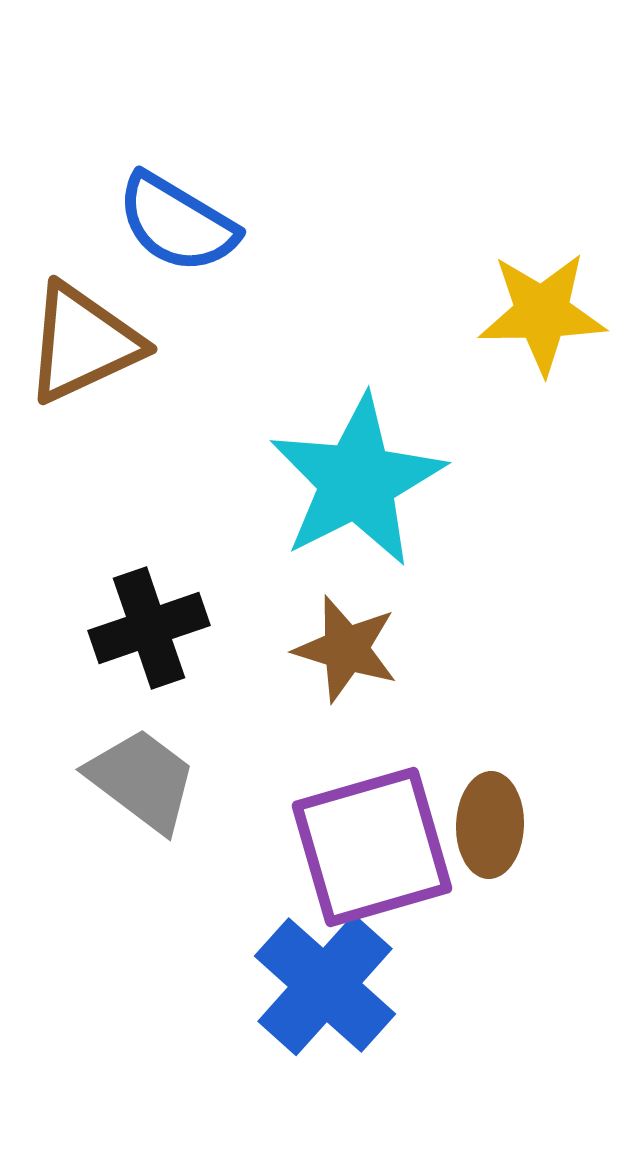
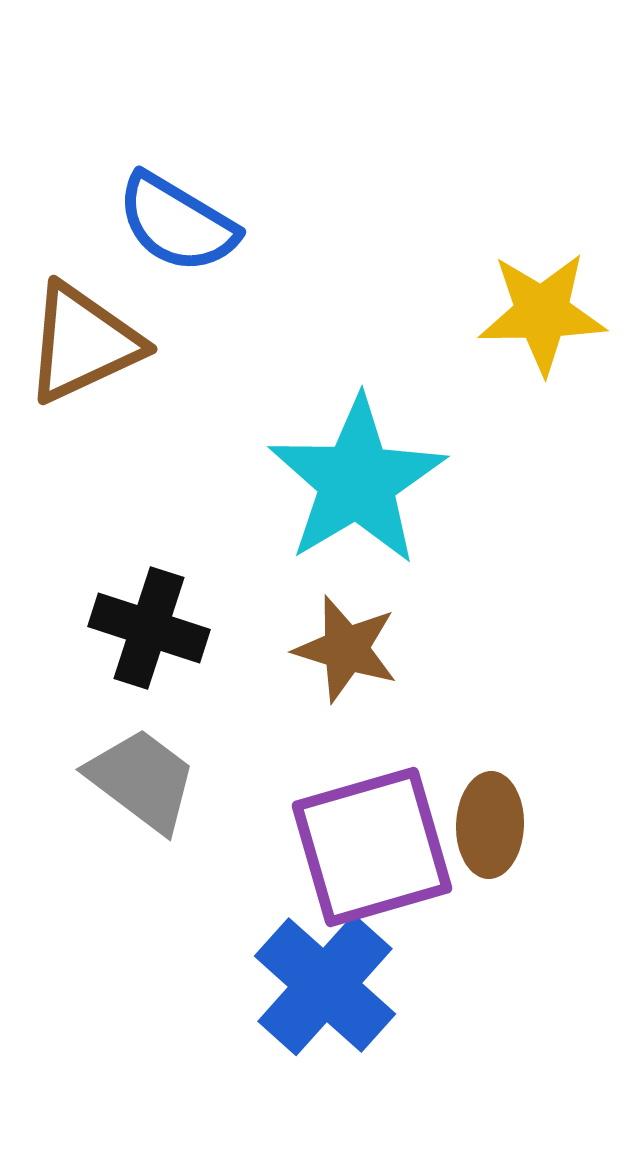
cyan star: rotated 4 degrees counterclockwise
black cross: rotated 37 degrees clockwise
